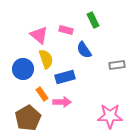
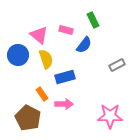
blue semicircle: moved 5 px up; rotated 108 degrees counterclockwise
gray rectangle: rotated 21 degrees counterclockwise
blue circle: moved 5 px left, 14 px up
pink arrow: moved 2 px right, 2 px down
brown pentagon: rotated 15 degrees counterclockwise
